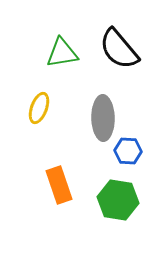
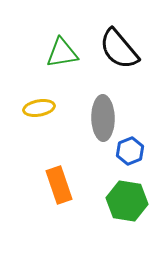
yellow ellipse: rotated 60 degrees clockwise
blue hexagon: moved 2 px right; rotated 24 degrees counterclockwise
green hexagon: moved 9 px right, 1 px down
